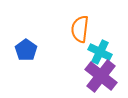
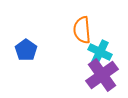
orange semicircle: moved 2 px right, 1 px down; rotated 12 degrees counterclockwise
purple cross: moved 1 px right, 1 px up; rotated 16 degrees clockwise
